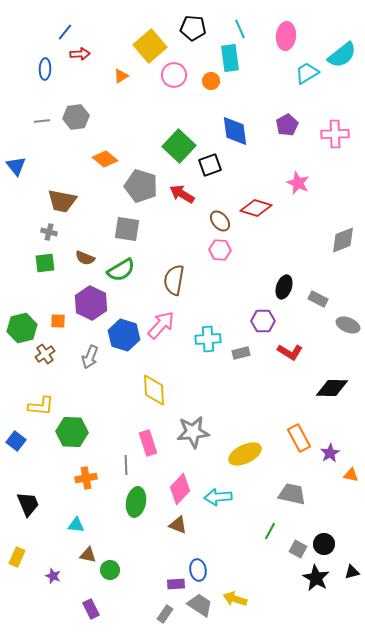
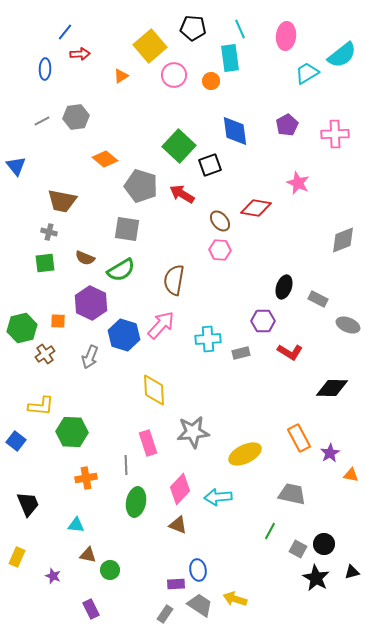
gray line at (42, 121): rotated 21 degrees counterclockwise
red diamond at (256, 208): rotated 8 degrees counterclockwise
